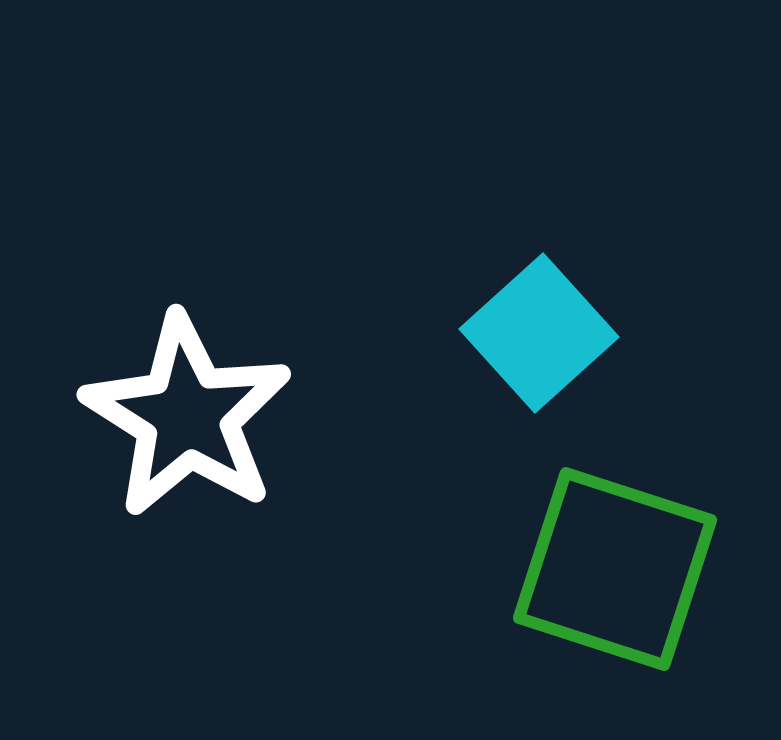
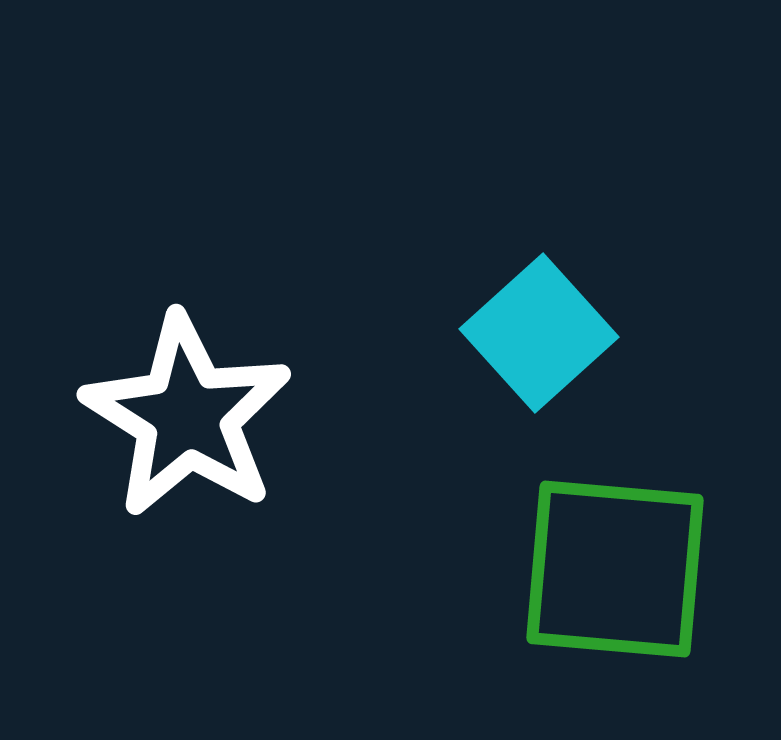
green square: rotated 13 degrees counterclockwise
